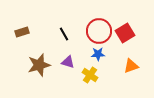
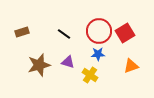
black line: rotated 24 degrees counterclockwise
